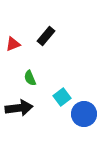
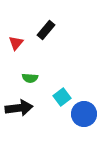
black rectangle: moved 6 px up
red triangle: moved 3 px right, 1 px up; rotated 28 degrees counterclockwise
green semicircle: rotated 63 degrees counterclockwise
